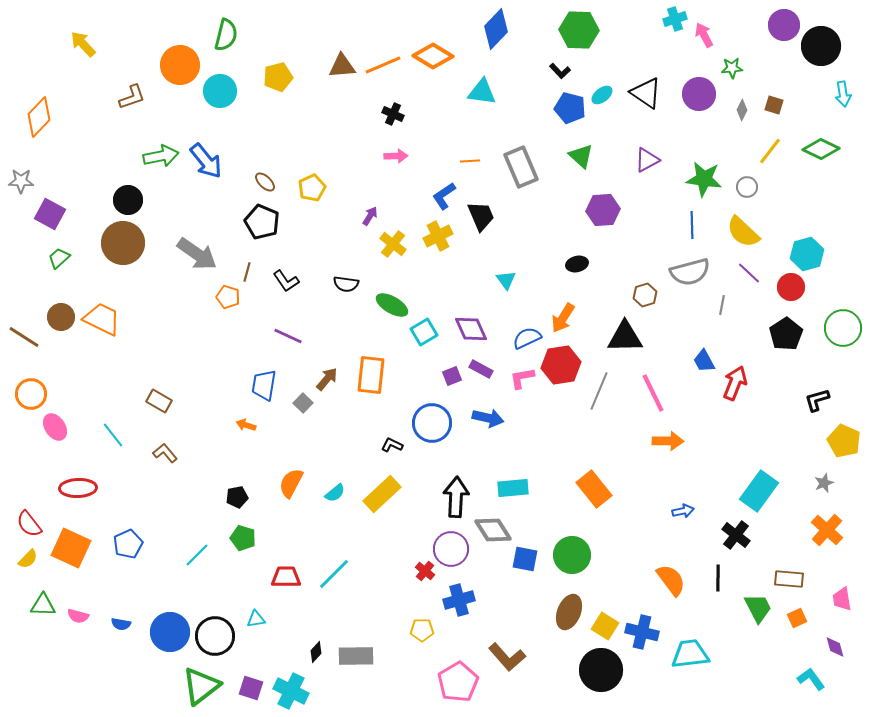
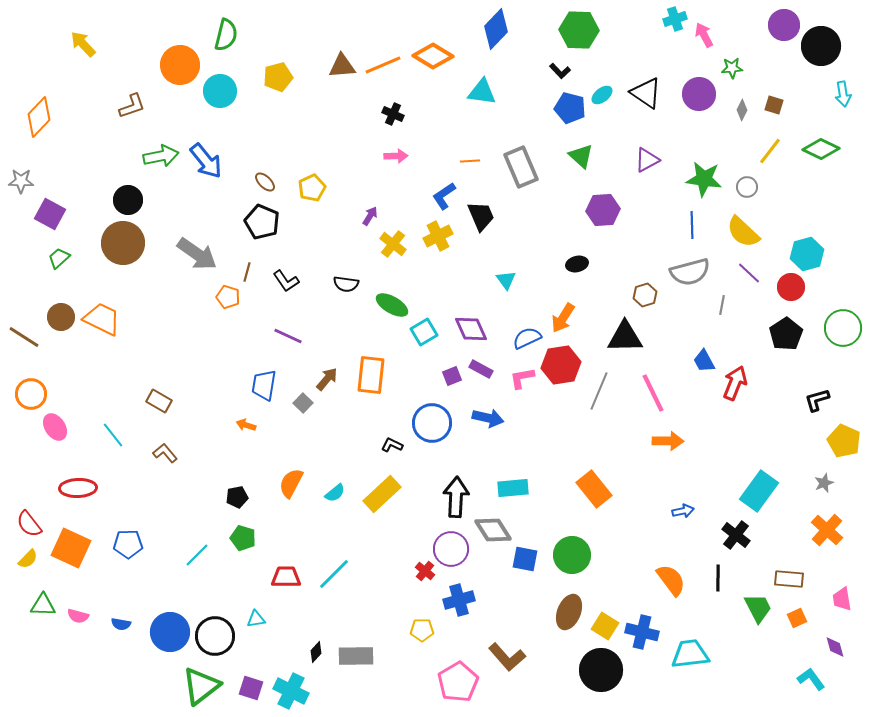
brown L-shape at (132, 97): moved 9 px down
blue pentagon at (128, 544): rotated 24 degrees clockwise
